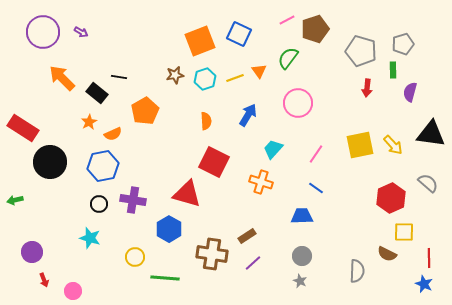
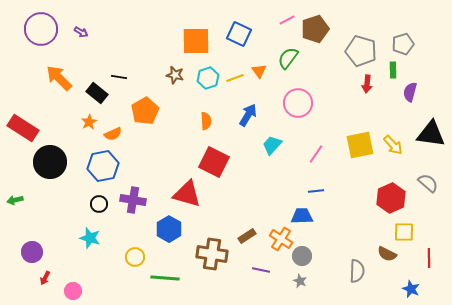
purple circle at (43, 32): moved 2 px left, 3 px up
orange square at (200, 41): moved 4 px left; rotated 20 degrees clockwise
brown star at (175, 75): rotated 24 degrees clockwise
orange arrow at (62, 78): moved 3 px left
cyan hexagon at (205, 79): moved 3 px right, 1 px up
red arrow at (367, 88): moved 4 px up
cyan trapezoid at (273, 149): moved 1 px left, 4 px up
orange cross at (261, 182): moved 20 px right, 57 px down; rotated 15 degrees clockwise
blue line at (316, 188): moved 3 px down; rotated 42 degrees counterclockwise
purple line at (253, 263): moved 8 px right, 7 px down; rotated 54 degrees clockwise
red arrow at (44, 280): moved 1 px right, 2 px up; rotated 48 degrees clockwise
blue star at (424, 284): moved 13 px left, 5 px down
